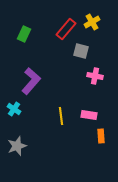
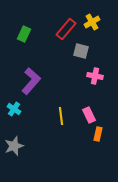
pink rectangle: rotated 56 degrees clockwise
orange rectangle: moved 3 px left, 2 px up; rotated 16 degrees clockwise
gray star: moved 3 px left
